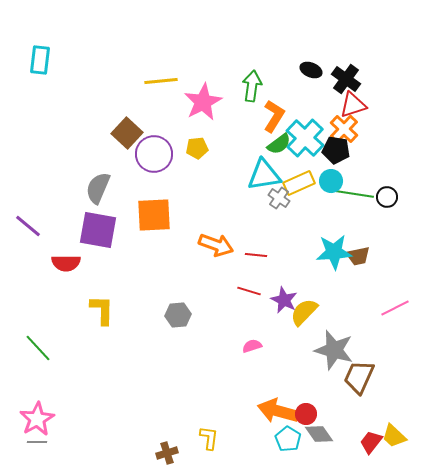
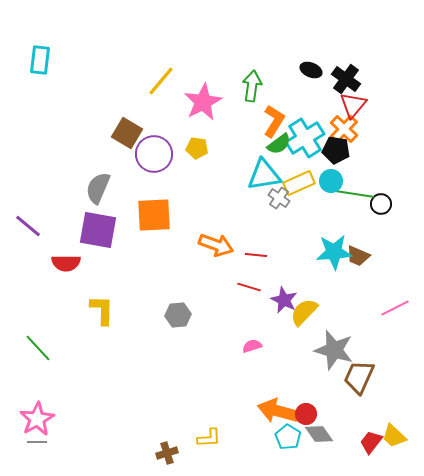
yellow line at (161, 81): rotated 44 degrees counterclockwise
red triangle at (353, 105): rotated 32 degrees counterclockwise
orange L-shape at (274, 116): moved 5 px down
brown square at (127, 133): rotated 12 degrees counterclockwise
cyan cross at (305, 138): rotated 15 degrees clockwise
yellow pentagon at (197, 148): rotated 15 degrees clockwise
black circle at (387, 197): moved 6 px left, 7 px down
brown trapezoid at (358, 256): rotated 35 degrees clockwise
red line at (249, 291): moved 4 px up
yellow L-shape at (209, 438): rotated 80 degrees clockwise
cyan pentagon at (288, 439): moved 2 px up
